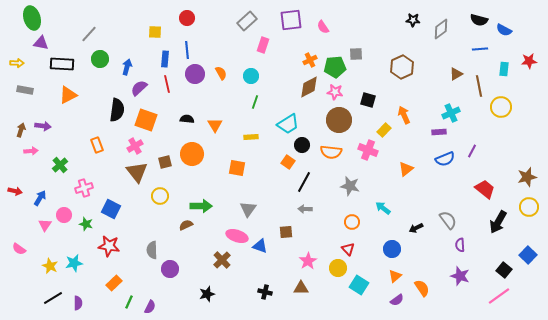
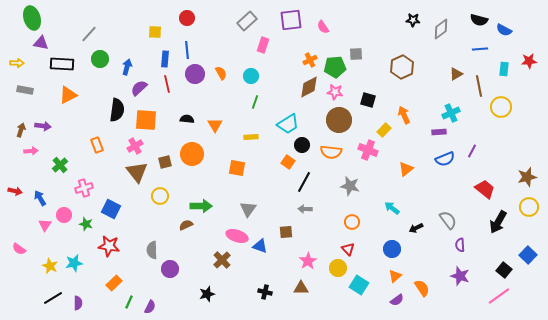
orange square at (146, 120): rotated 15 degrees counterclockwise
blue arrow at (40, 198): rotated 63 degrees counterclockwise
cyan arrow at (383, 208): moved 9 px right
